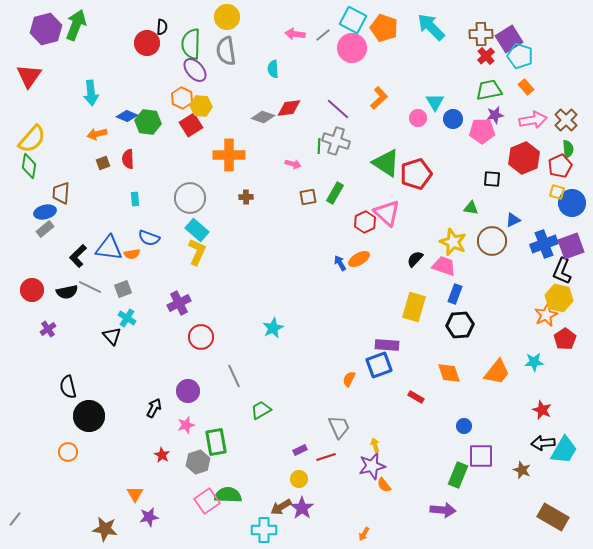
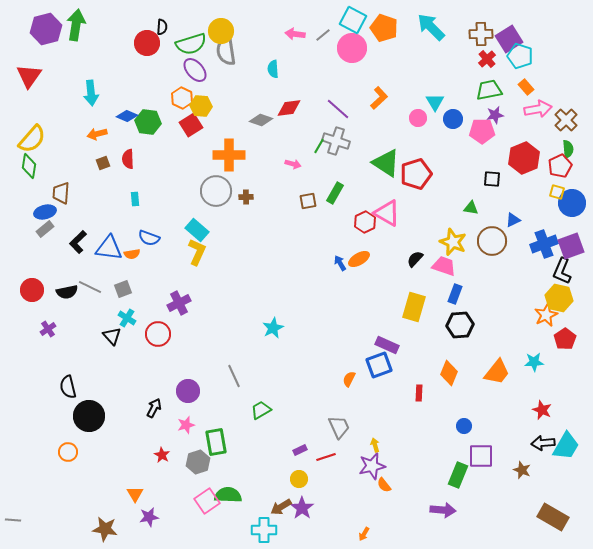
yellow circle at (227, 17): moved 6 px left, 14 px down
green arrow at (76, 25): rotated 12 degrees counterclockwise
green semicircle at (191, 44): rotated 108 degrees counterclockwise
red cross at (486, 56): moved 1 px right, 3 px down
gray diamond at (263, 117): moved 2 px left, 3 px down
pink arrow at (533, 120): moved 5 px right, 11 px up
green line at (319, 146): rotated 28 degrees clockwise
brown square at (308, 197): moved 4 px down
gray circle at (190, 198): moved 26 px right, 7 px up
pink triangle at (387, 213): rotated 12 degrees counterclockwise
black L-shape at (78, 256): moved 14 px up
red circle at (201, 337): moved 43 px left, 3 px up
purple rectangle at (387, 345): rotated 20 degrees clockwise
orange diamond at (449, 373): rotated 40 degrees clockwise
red rectangle at (416, 397): moved 3 px right, 4 px up; rotated 63 degrees clockwise
cyan trapezoid at (564, 450): moved 2 px right, 4 px up
gray line at (15, 519): moved 2 px left, 1 px down; rotated 56 degrees clockwise
